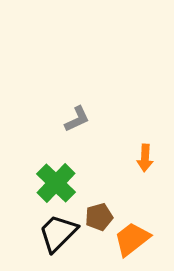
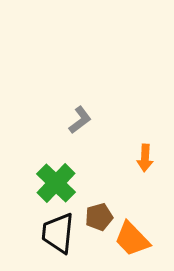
gray L-shape: moved 3 px right, 1 px down; rotated 12 degrees counterclockwise
black trapezoid: rotated 39 degrees counterclockwise
orange trapezoid: rotated 96 degrees counterclockwise
